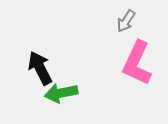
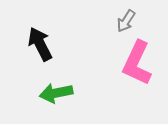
black arrow: moved 24 px up
green arrow: moved 5 px left
